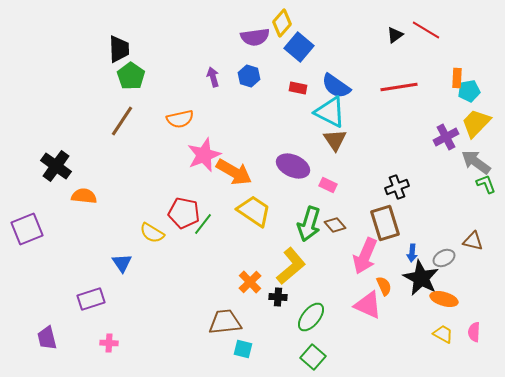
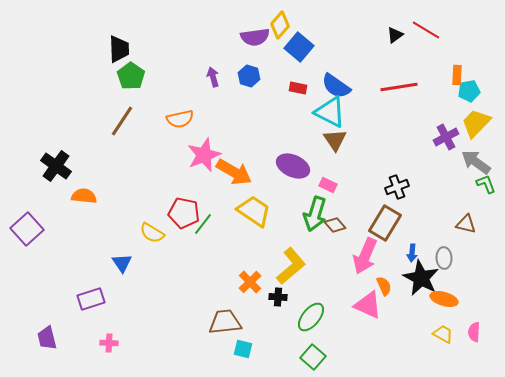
yellow diamond at (282, 23): moved 2 px left, 2 px down
orange rectangle at (457, 78): moved 3 px up
brown rectangle at (385, 223): rotated 48 degrees clockwise
green arrow at (309, 224): moved 6 px right, 10 px up
purple square at (27, 229): rotated 20 degrees counterclockwise
brown triangle at (473, 241): moved 7 px left, 17 px up
gray ellipse at (444, 258): rotated 65 degrees counterclockwise
